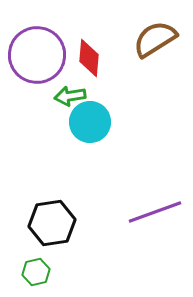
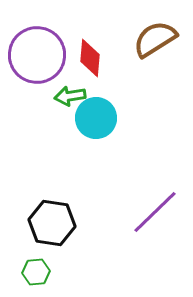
red diamond: moved 1 px right
cyan circle: moved 6 px right, 4 px up
purple line: rotated 24 degrees counterclockwise
black hexagon: rotated 18 degrees clockwise
green hexagon: rotated 8 degrees clockwise
